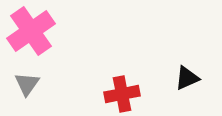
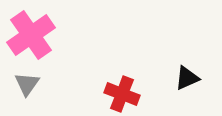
pink cross: moved 4 px down
red cross: rotated 32 degrees clockwise
